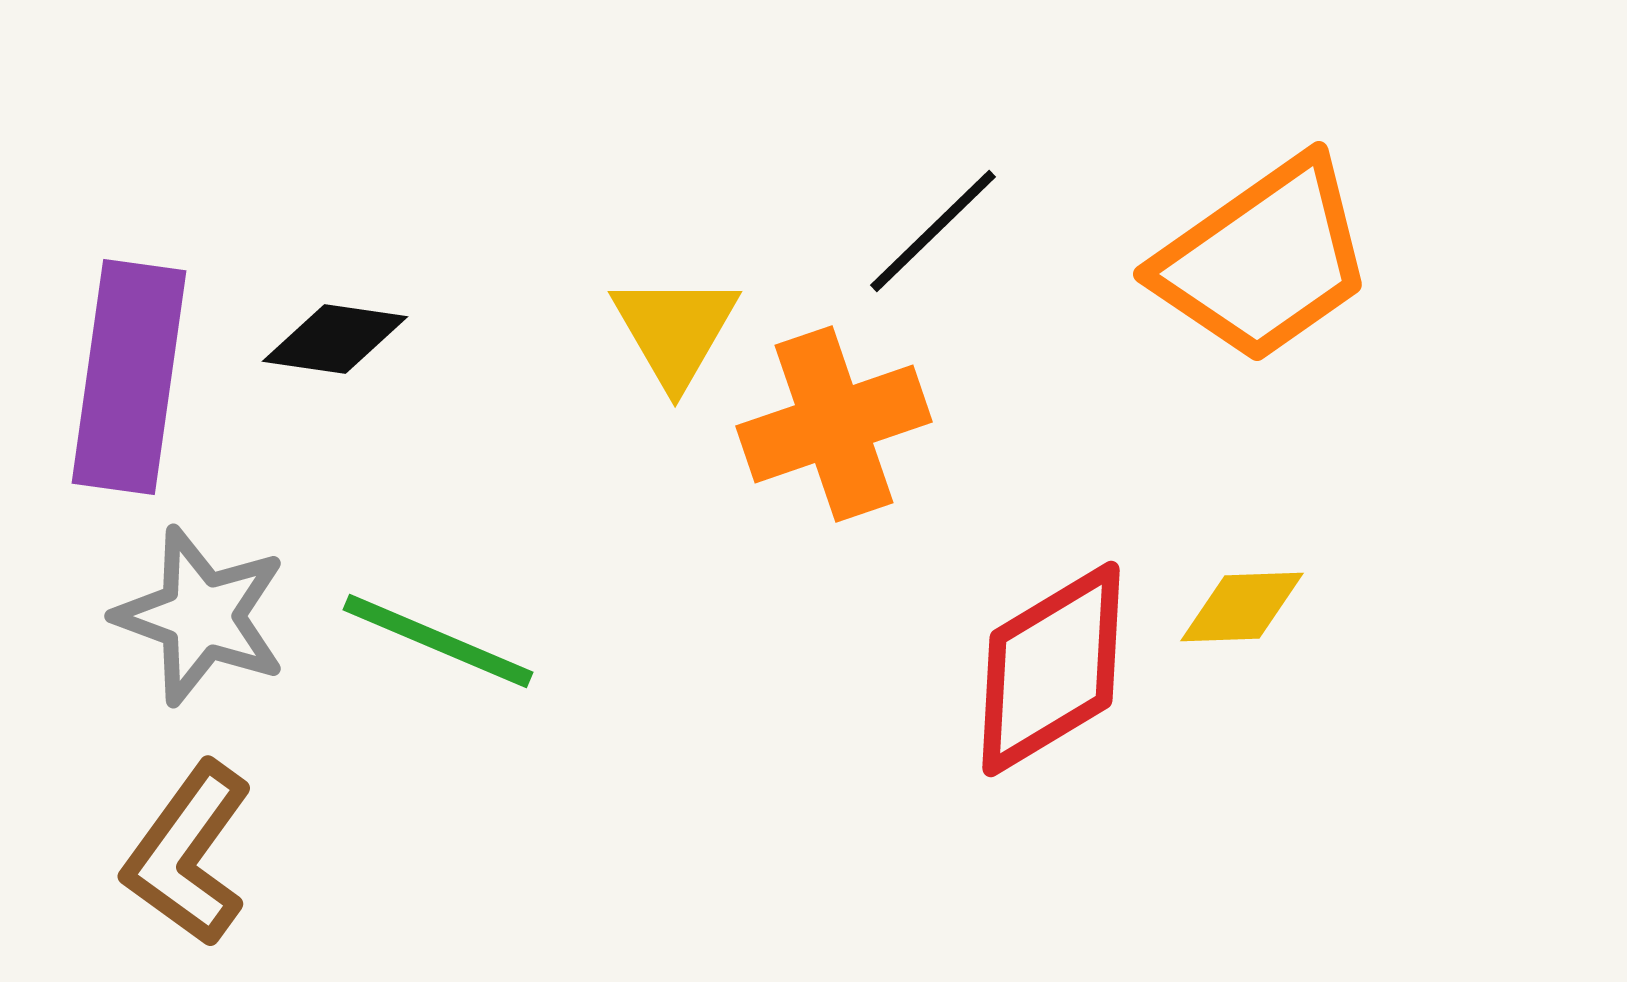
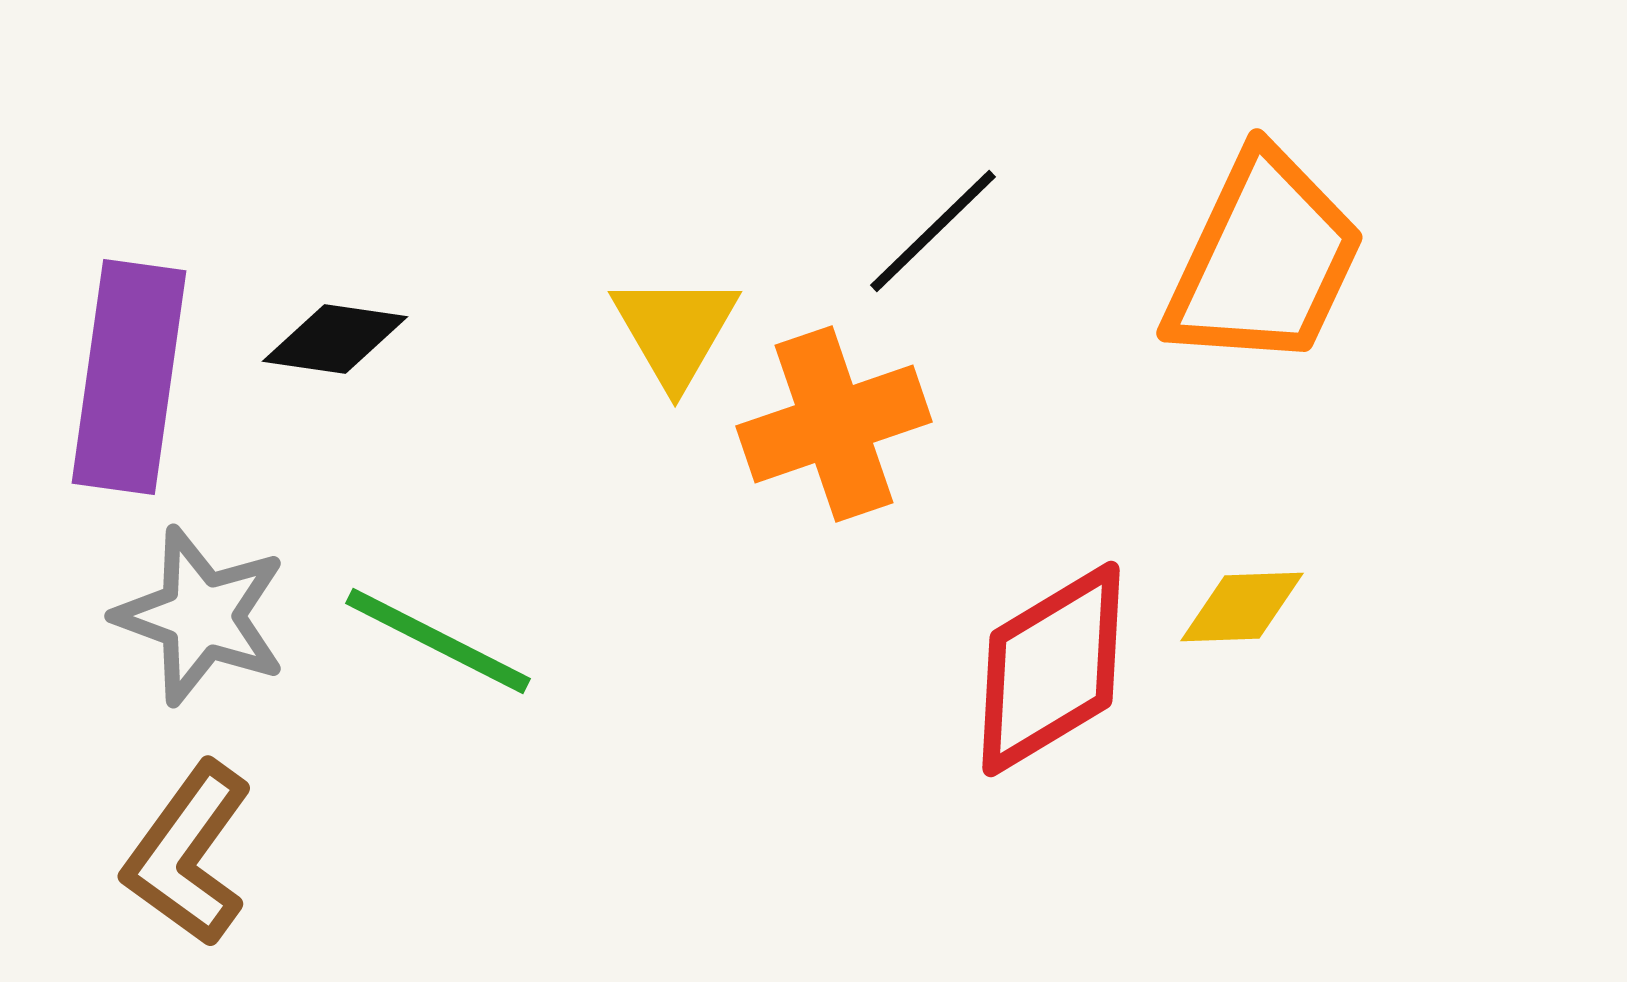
orange trapezoid: rotated 30 degrees counterclockwise
green line: rotated 4 degrees clockwise
